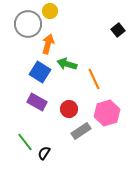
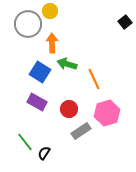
black square: moved 7 px right, 8 px up
orange arrow: moved 4 px right, 1 px up; rotated 18 degrees counterclockwise
